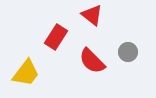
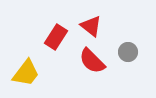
red triangle: moved 1 px left, 11 px down
